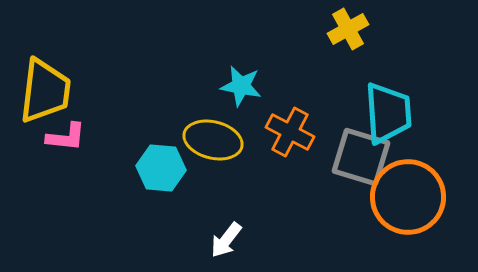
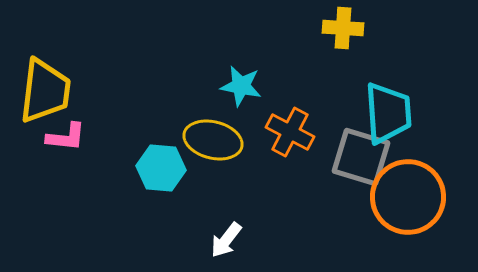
yellow cross: moved 5 px left, 1 px up; rotated 33 degrees clockwise
